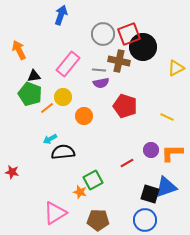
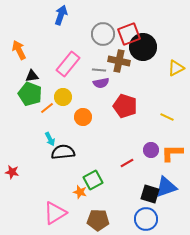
black triangle: moved 2 px left
orange circle: moved 1 px left, 1 px down
cyan arrow: rotated 88 degrees counterclockwise
blue circle: moved 1 px right, 1 px up
